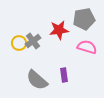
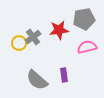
gray cross: moved 4 px up
pink semicircle: rotated 30 degrees counterclockwise
